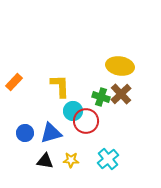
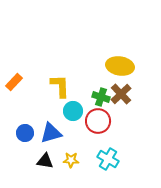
red circle: moved 12 px right
cyan cross: rotated 20 degrees counterclockwise
